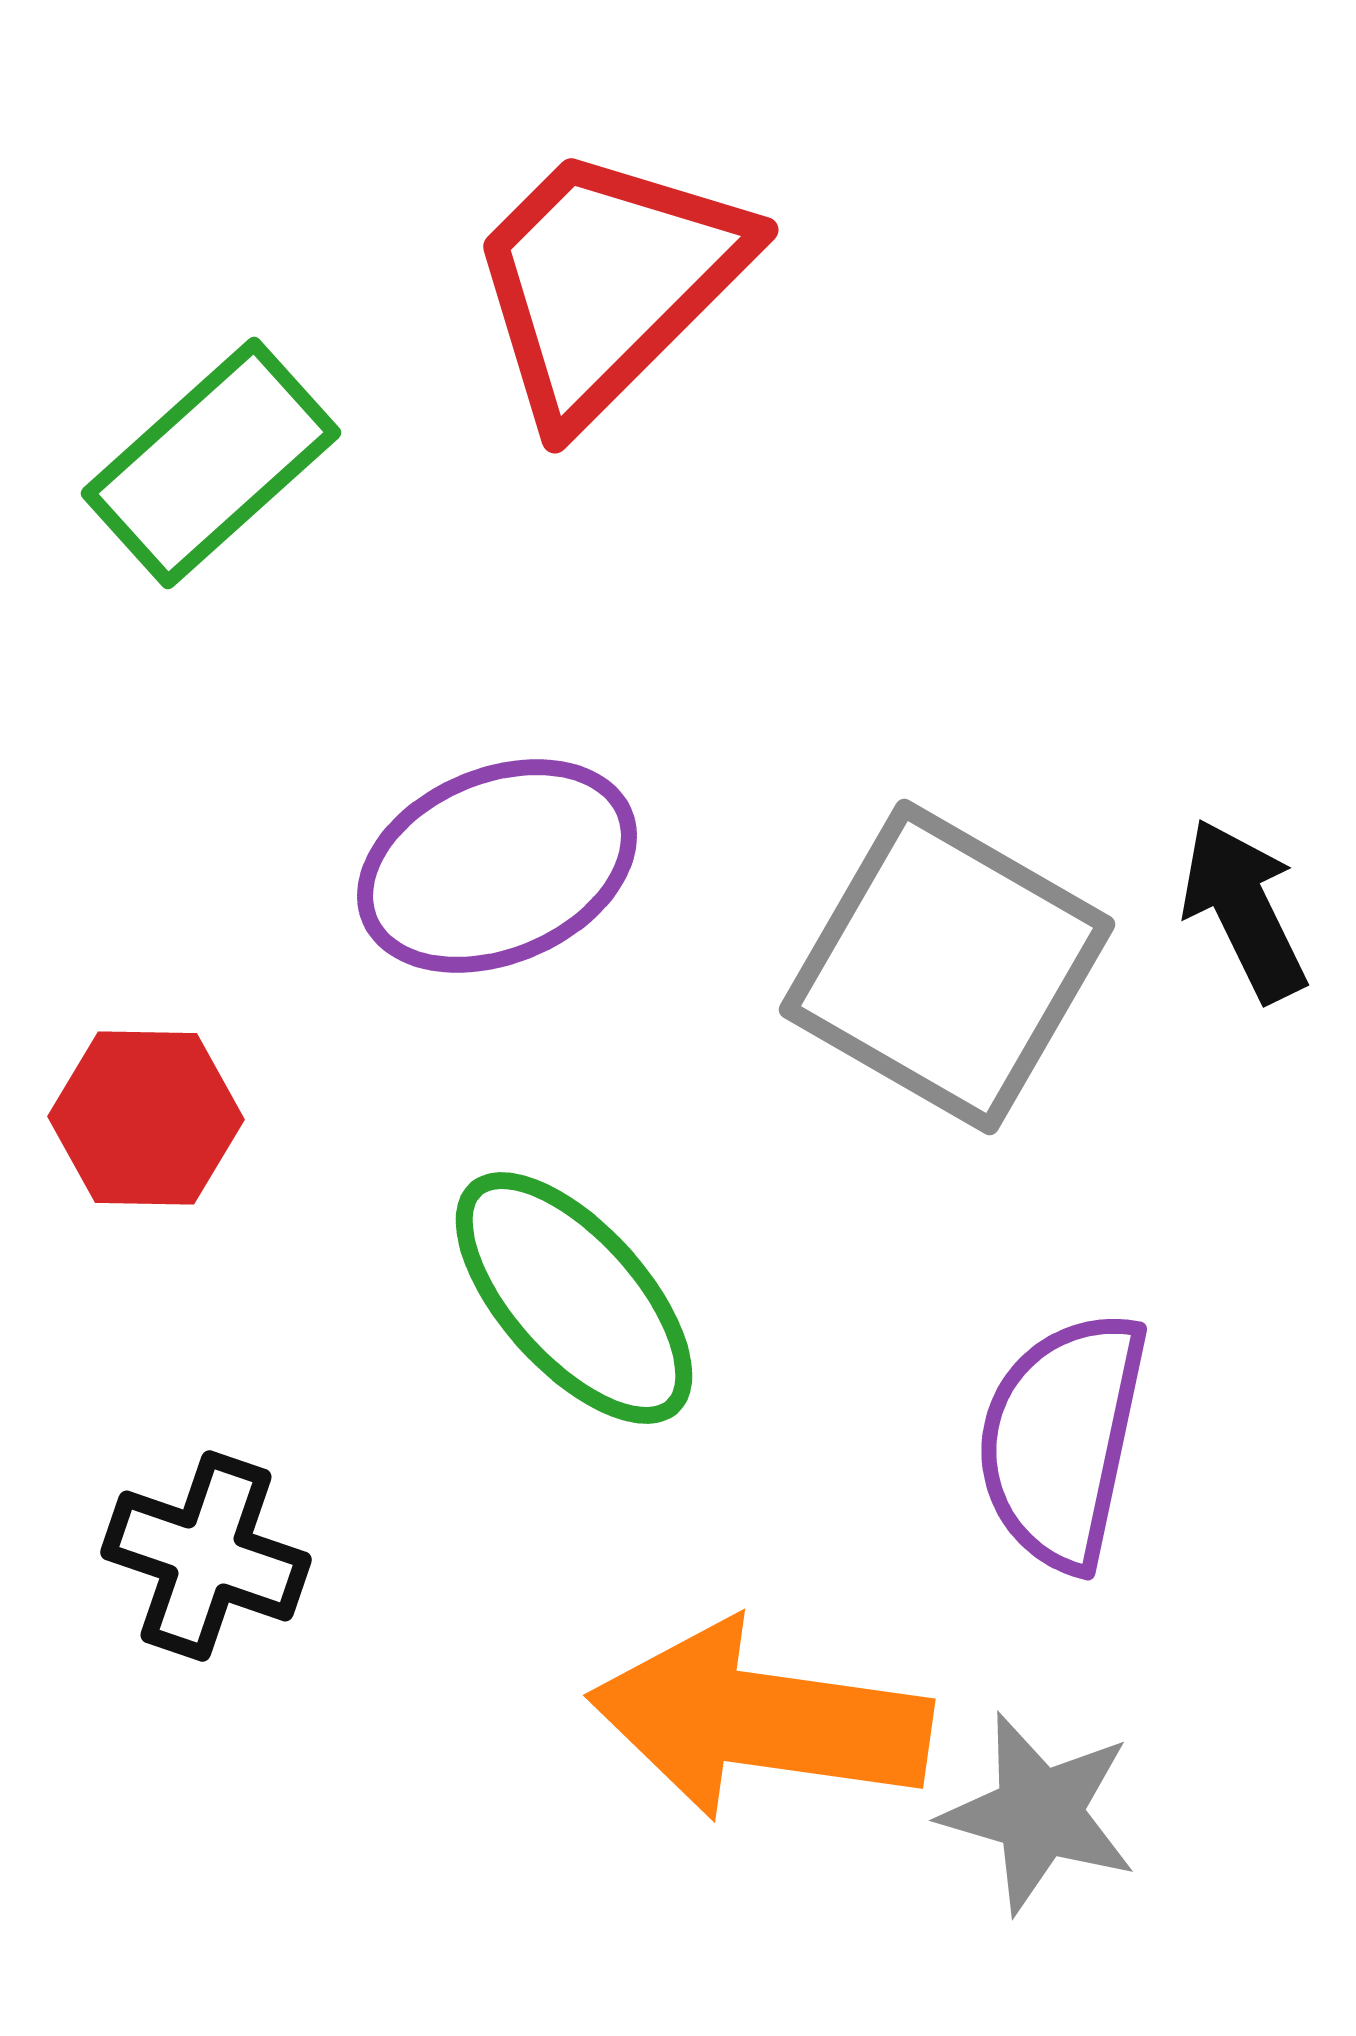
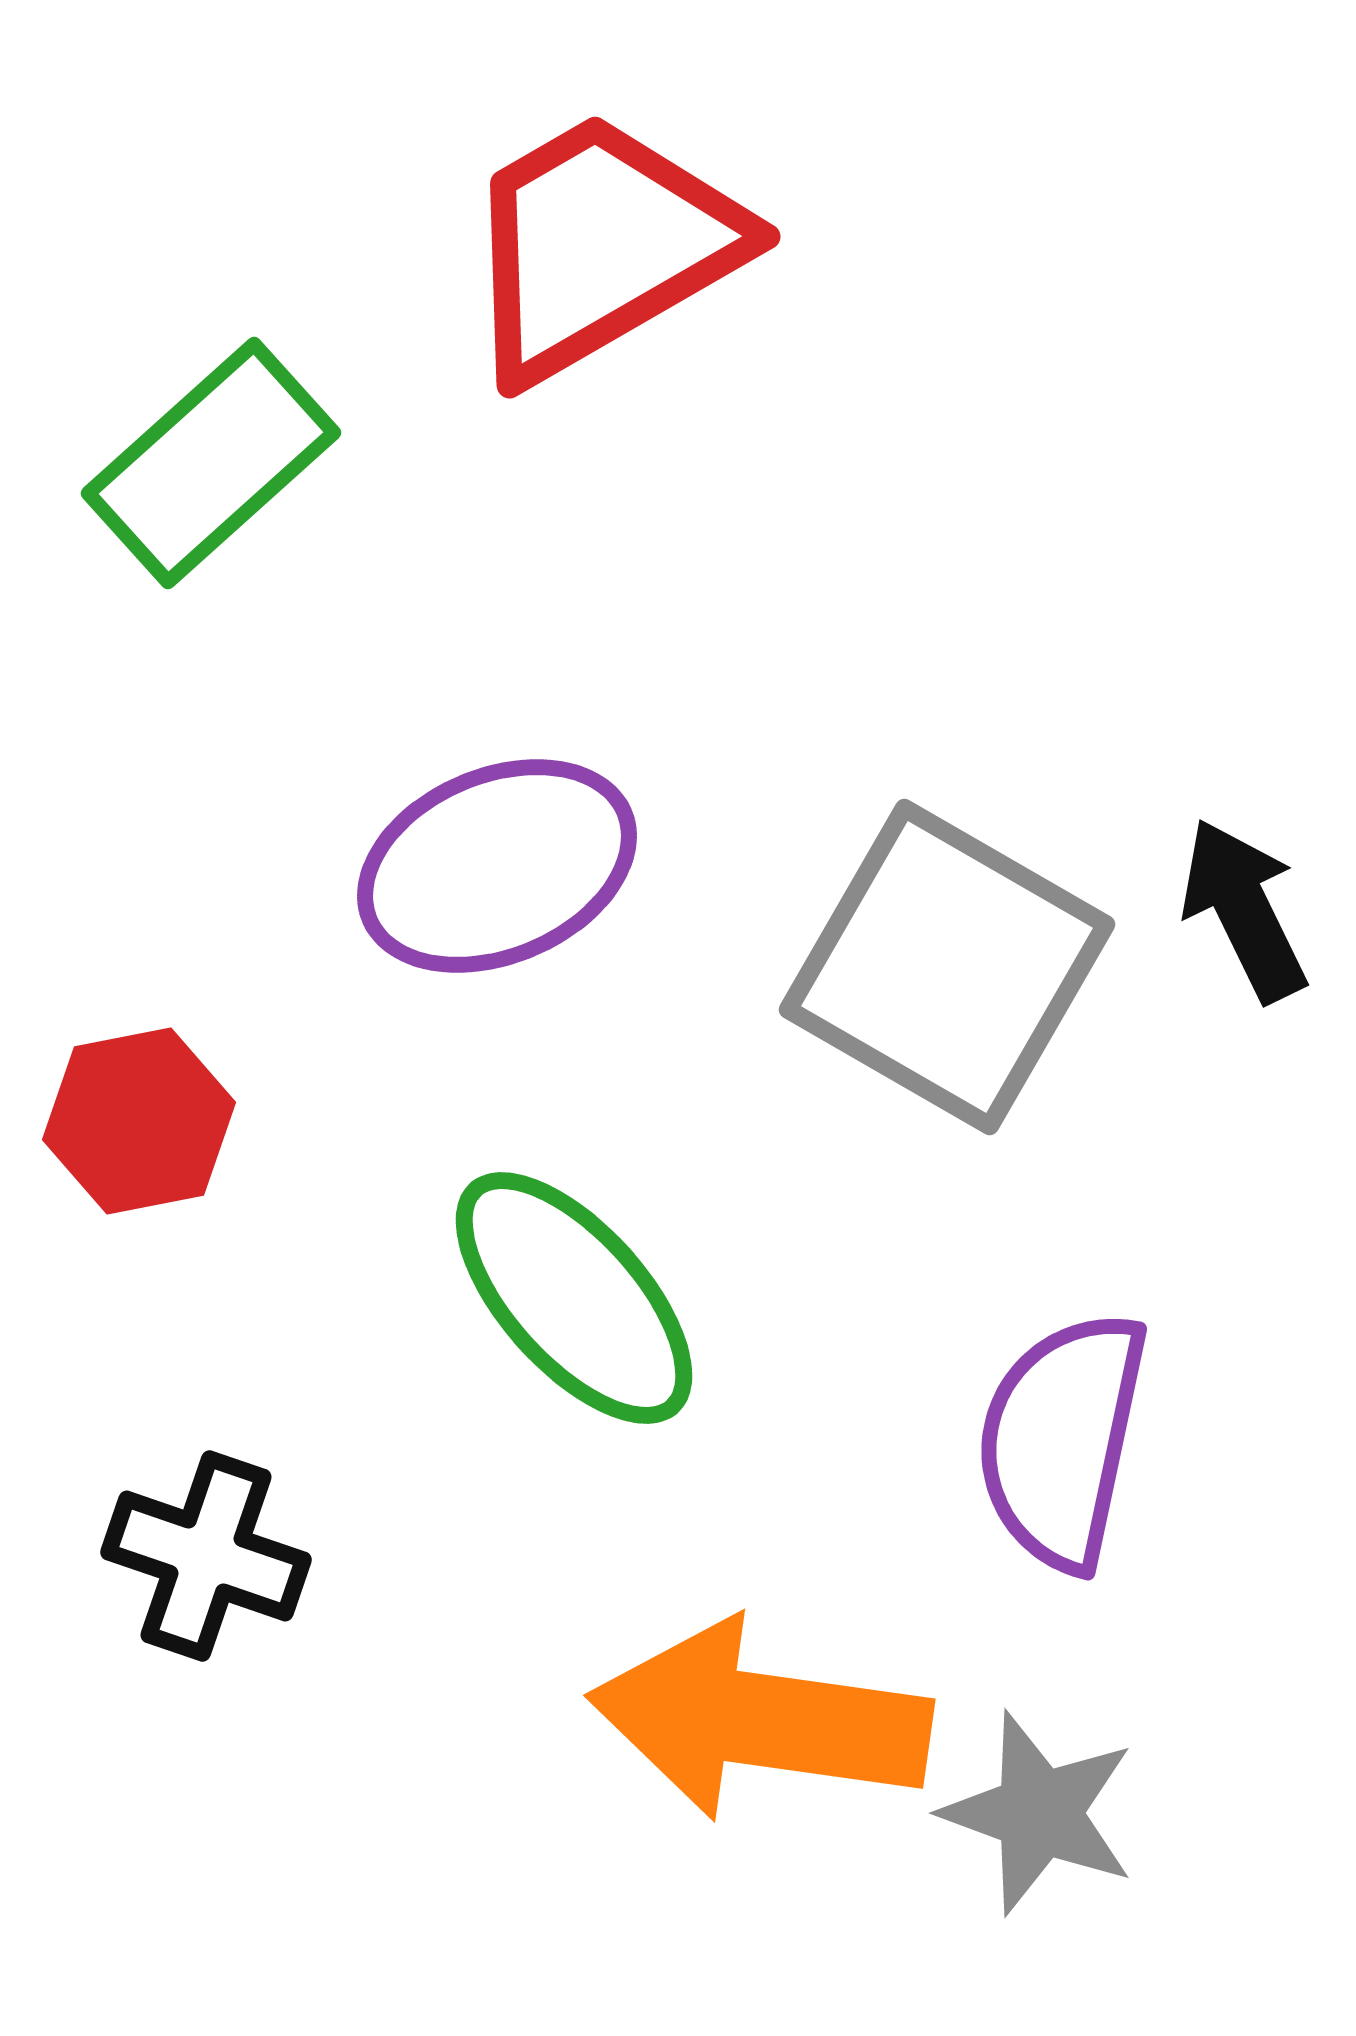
red trapezoid: moved 6 px left, 36 px up; rotated 15 degrees clockwise
red hexagon: moved 7 px left, 3 px down; rotated 12 degrees counterclockwise
gray star: rotated 4 degrees clockwise
